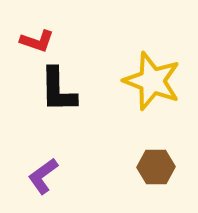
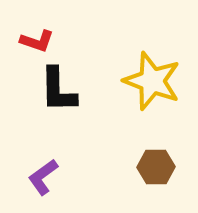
purple L-shape: moved 1 px down
